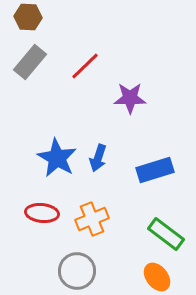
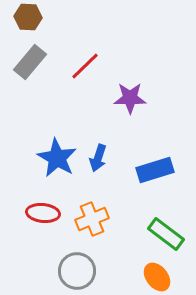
red ellipse: moved 1 px right
